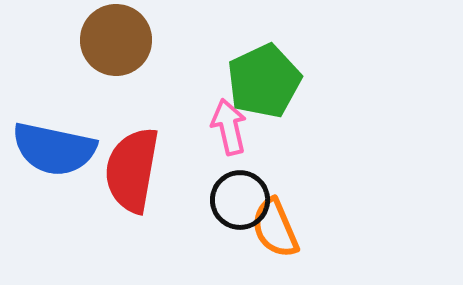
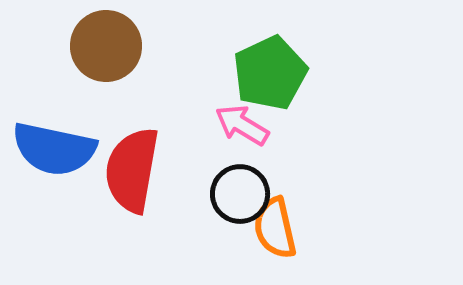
brown circle: moved 10 px left, 6 px down
green pentagon: moved 6 px right, 8 px up
pink arrow: moved 13 px right, 2 px up; rotated 46 degrees counterclockwise
black circle: moved 6 px up
orange semicircle: rotated 10 degrees clockwise
